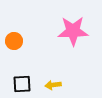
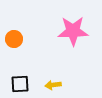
orange circle: moved 2 px up
black square: moved 2 px left
